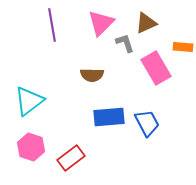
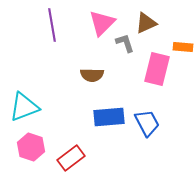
pink triangle: moved 1 px right
pink rectangle: moved 1 px right, 1 px down; rotated 44 degrees clockwise
cyan triangle: moved 5 px left, 6 px down; rotated 16 degrees clockwise
